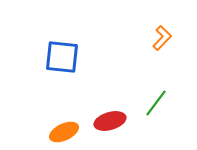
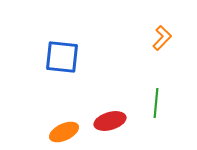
green line: rotated 32 degrees counterclockwise
